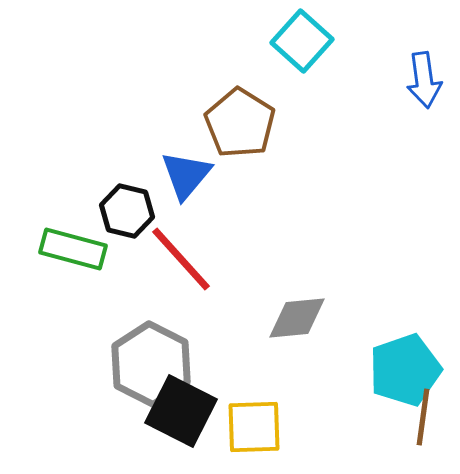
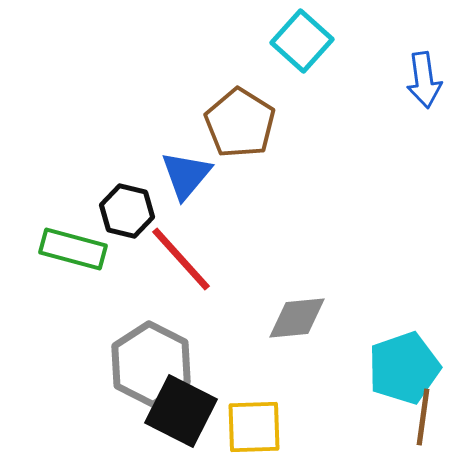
cyan pentagon: moved 1 px left, 2 px up
